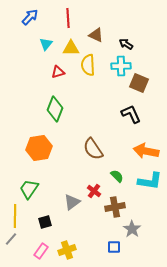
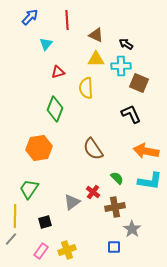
red line: moved 1 px left, 2 px down
yellow triangle: moved 25 px right, 11 px down
yellow semicircle: moved 2 px left, 23 px down
green semicircle: moved 2 px down
red cross: moved 1 px left, 1 px down
